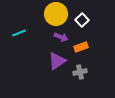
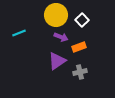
yellow circle: moved 1 px down
orange rectangle: moved 2 px left
